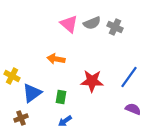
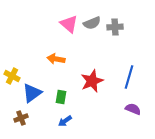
gray cross: rotated 28 degrees counterclockwise
blue line: rotated 20 degrees counterclockwise
red star: rotated 25 degrees counterclockwise
